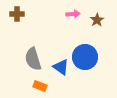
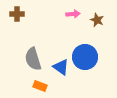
brown star: rotated 16 degrees counterclockwise
